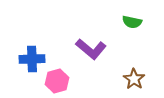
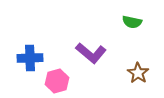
purple L-shape: moved 4 px down
blue cross: moved 2 px left, 1 px up
brown star: moved 4 px right, 6 px up
